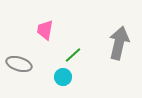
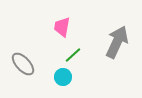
pink trapezoid: moved 17 px right, 3 px up
gray arrow: moved 2 px left, 1 px up; rotated 12 degrees clockwise
gray ellipse: moved 4 px right; rotated 30 degrees clockwise
